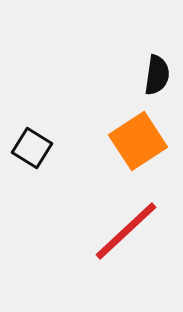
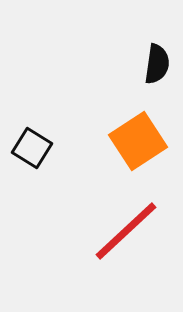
black semicircle: moved 11 px up
